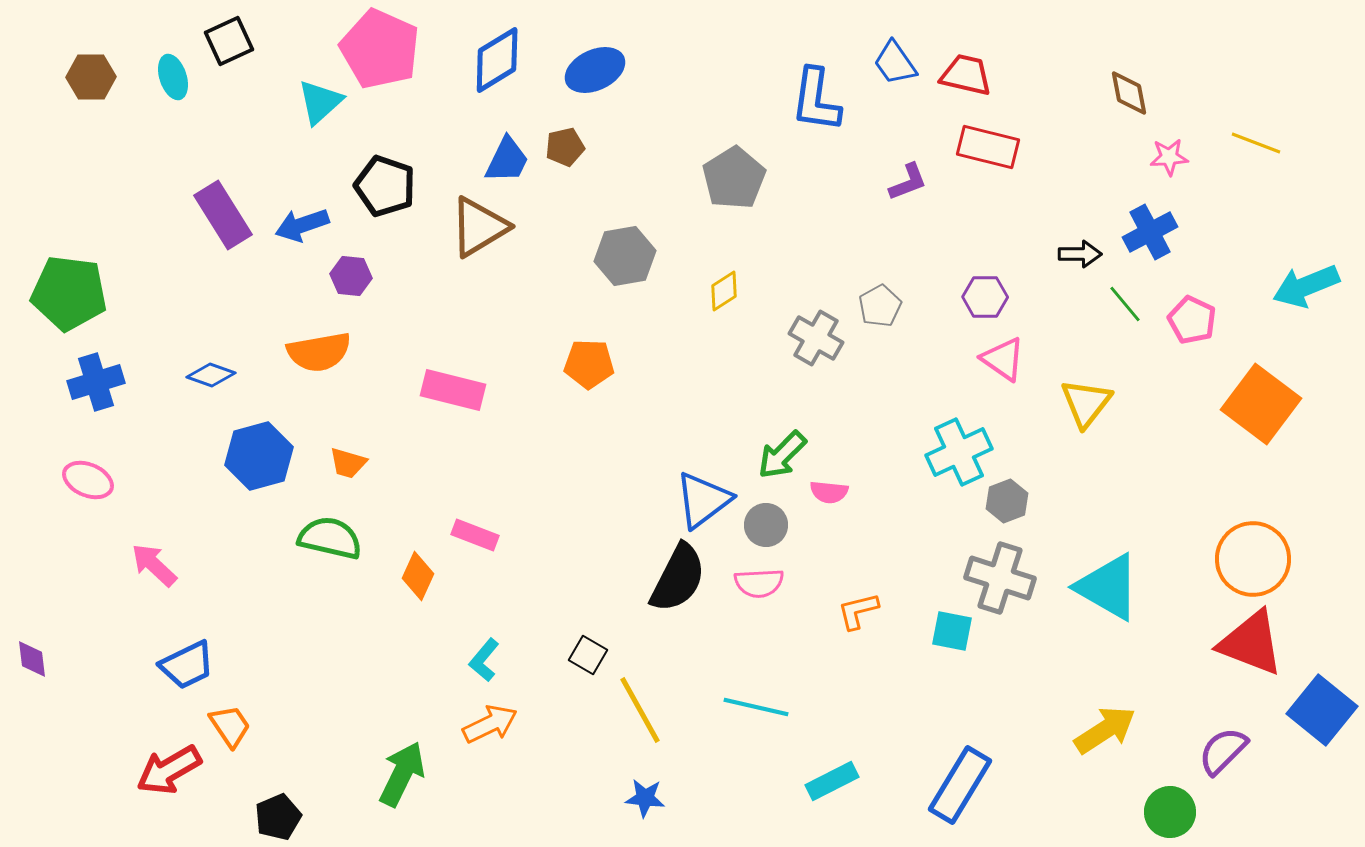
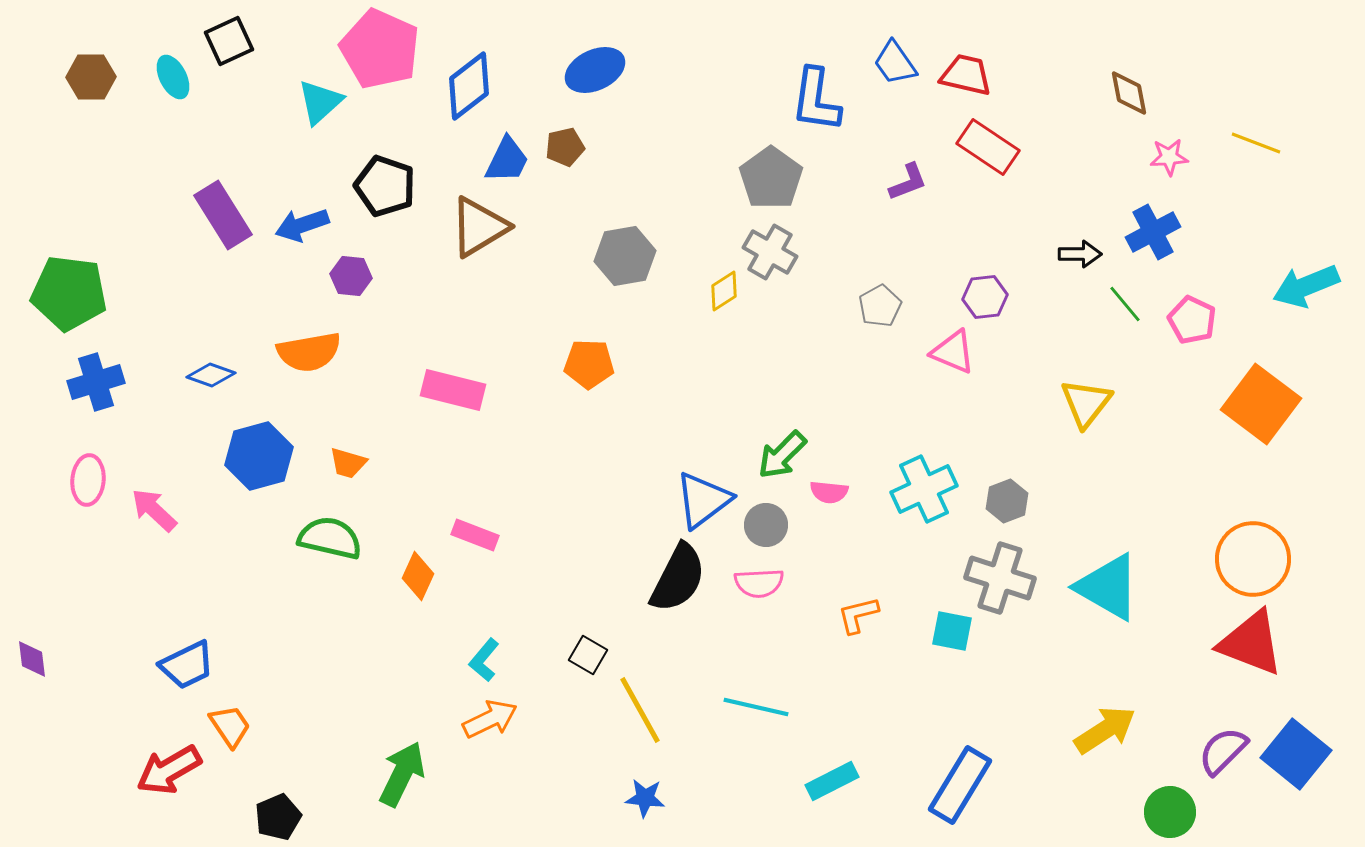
blue diamond at (497, 60): moved 28 px left, 26 px down; rotated 6 degrees counterclockwise
cyan ellipse at (173, 77): rotated 9 degrees counterclockwise
red rectangle at (988, 147): rotated 20 degrees clockwise
gray pentagon at (734, 178): moved 37 px right; rotated 4 degrees counterclockwise
blue cross at (1150, 232): moved 3 px right
purple hexagon at (985, 297): rotated 6 degrees counterclockwise
gray cross at (816, 338): moved 46 px left, 86 px up
orange semicircle at (319, 352): moved 10 px left
pink triangle at (1003, 359): moved 50 px left, 7 px up; rotated 12 degrees counterclockwise
cyan cross at (959, 452): moved 35 px left, 37 px down
pink ellipse at (88, 480): rotated 72 degrees clockwise
pink arrow at (154, 565): moved 55 px up
orange L-shape at (858, 611): moved 4 px down
blue square at (1322, 710): moved 26 px left, 44 px down
orange arrow at (490, 724): moved 5 px up
